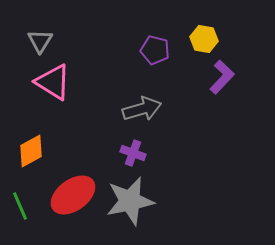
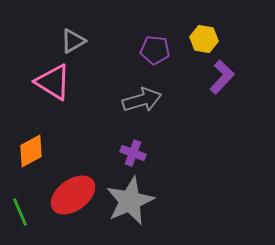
gray triangle: moved 33 px right; rotated 28 degrees clockwise
purple pentagon: rotated 8 degrees counterclockwise
gray arrow: moved 9 px up
gray star: rotated 12 degrees counterclockwise
green line: moved 6 px down
